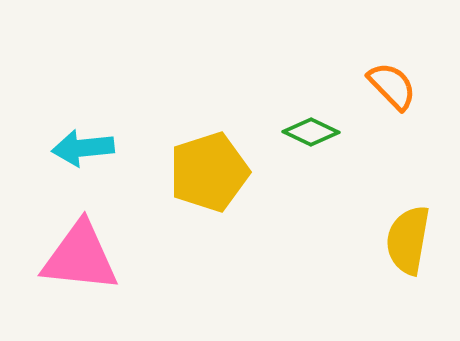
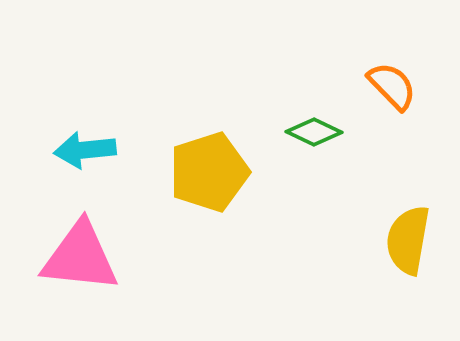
green diamond: moved 3 px right
cyan arrow: moved 2 px right, 2 px down
